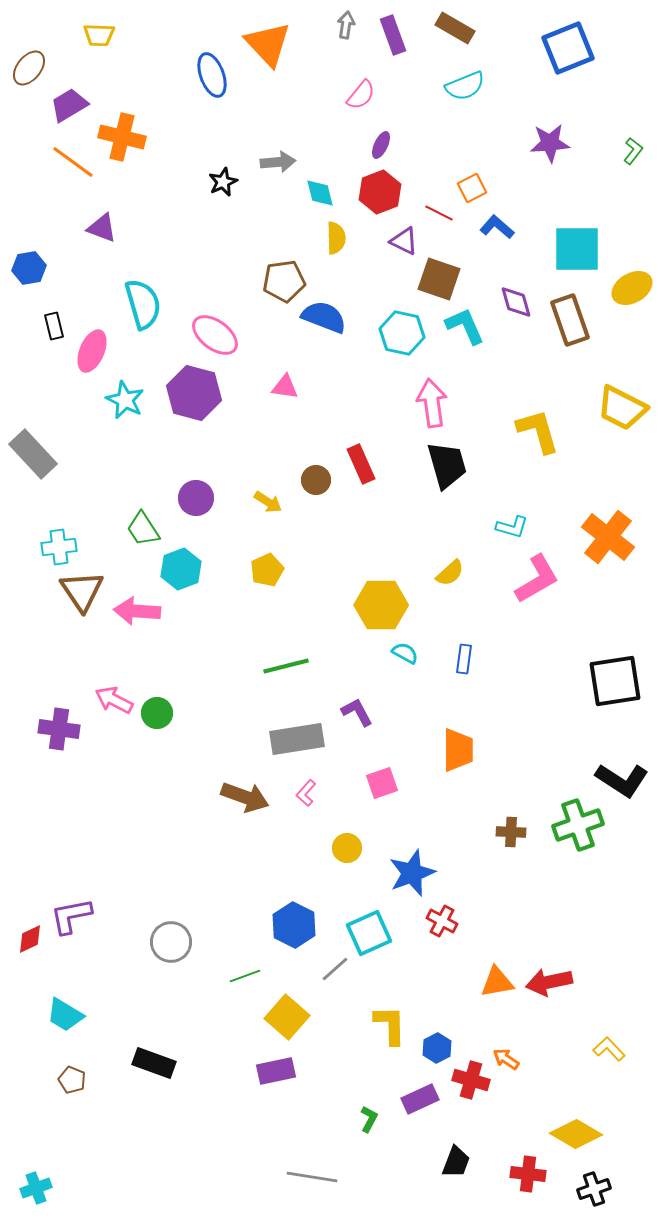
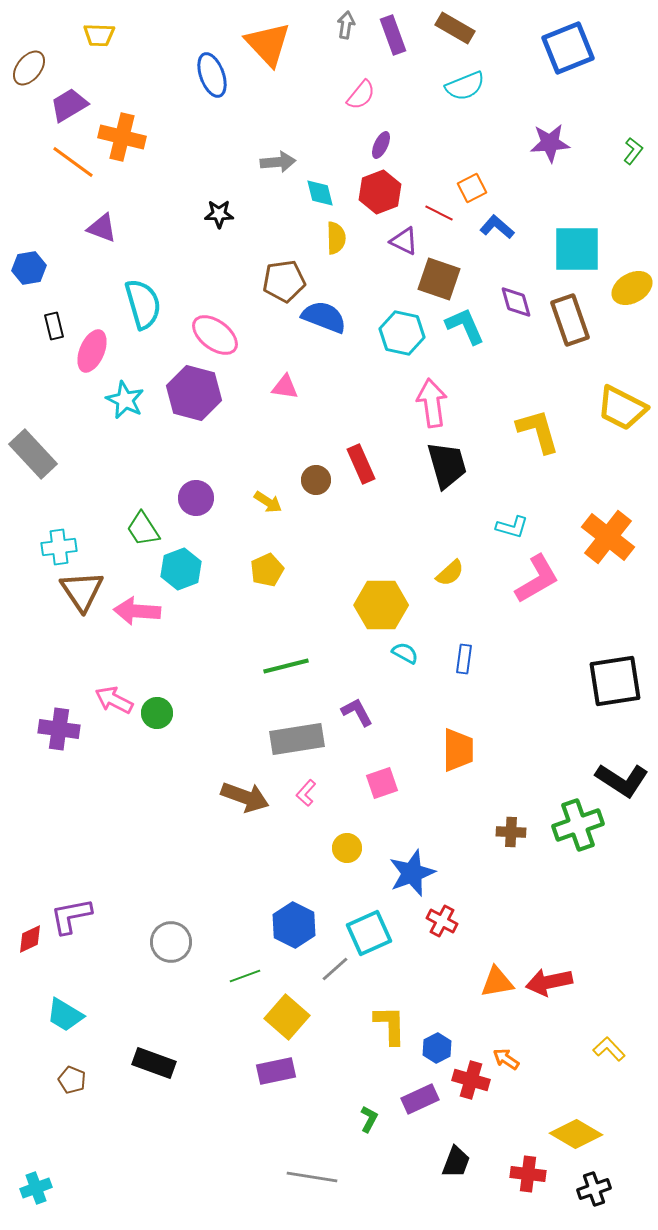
black star at (223, 182): moved 4 px left, 32 px down; rotated 24 degrees clockwise
